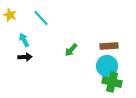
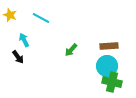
cyan line: rotated 18 degrees counterclockwise
black arrow: moved 7 px left; rotated 56 degrees clockwise
